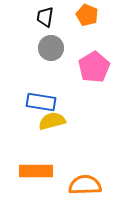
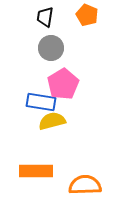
pink pentagon: moved 31 px left, 17 px down
